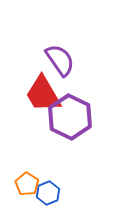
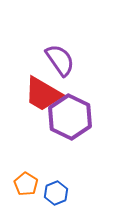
red trapezoid: rotated 30 degrees counterclockwise
orange pentagon: moved 1 px left
blue hexagon: moved 8 px right
